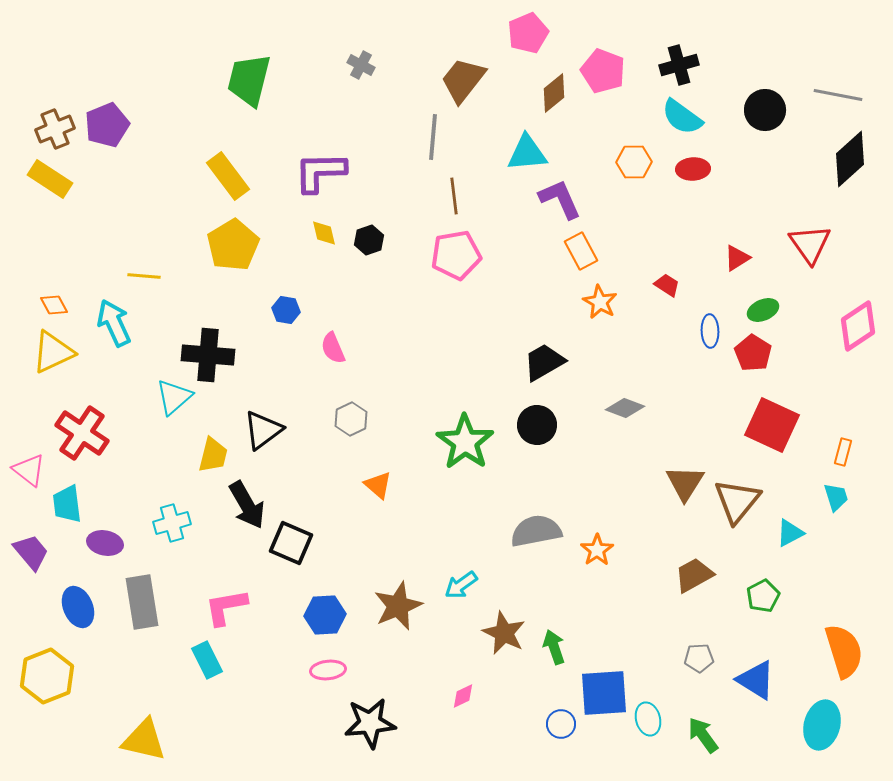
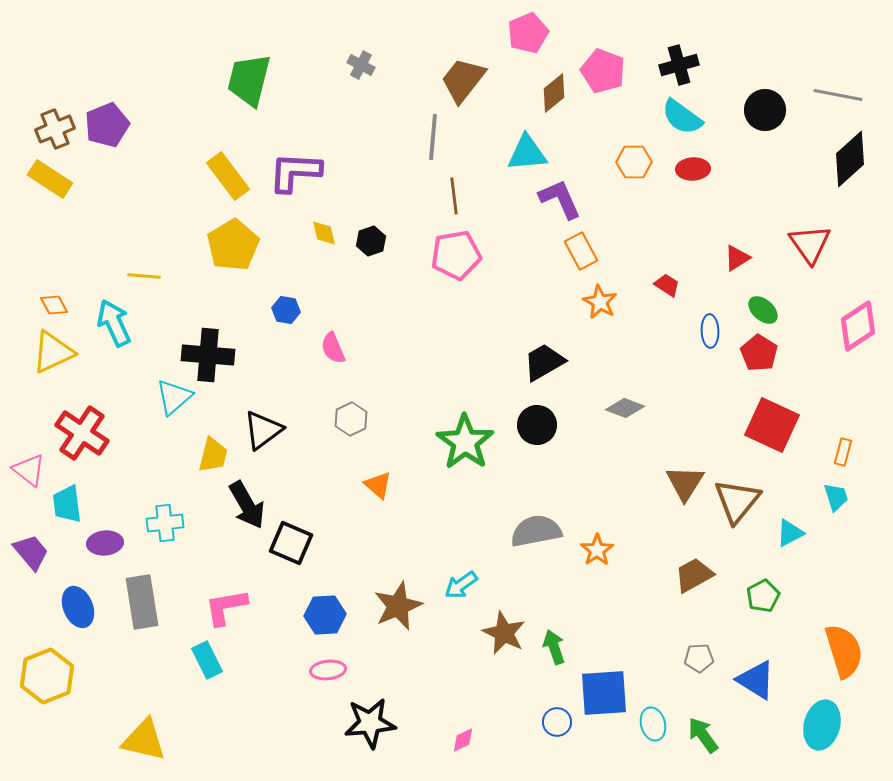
purple L-shape at (320, 172): moved 25 px left; rotated 4 degrees clockwise
black hexagon at (369, 240): moved 2 px right, 1 px down
green ellipse at (763, 310): rotated 64 degrees clockwise
red pentagon at (753, 353): moved 6 px right
cyan cross at (172, 523): moved 7 px left; rotated 9 degrees clockwise
purple ellipse at (105, 543): rotated 16 degrees counterclockwise
pink diamond at (463, 696): moved 44 px down
cyan ellipse at (648, 719): moved 5 px right, 5 px down
blue circle at (561, 724): moved 4 px left, 2 px up
